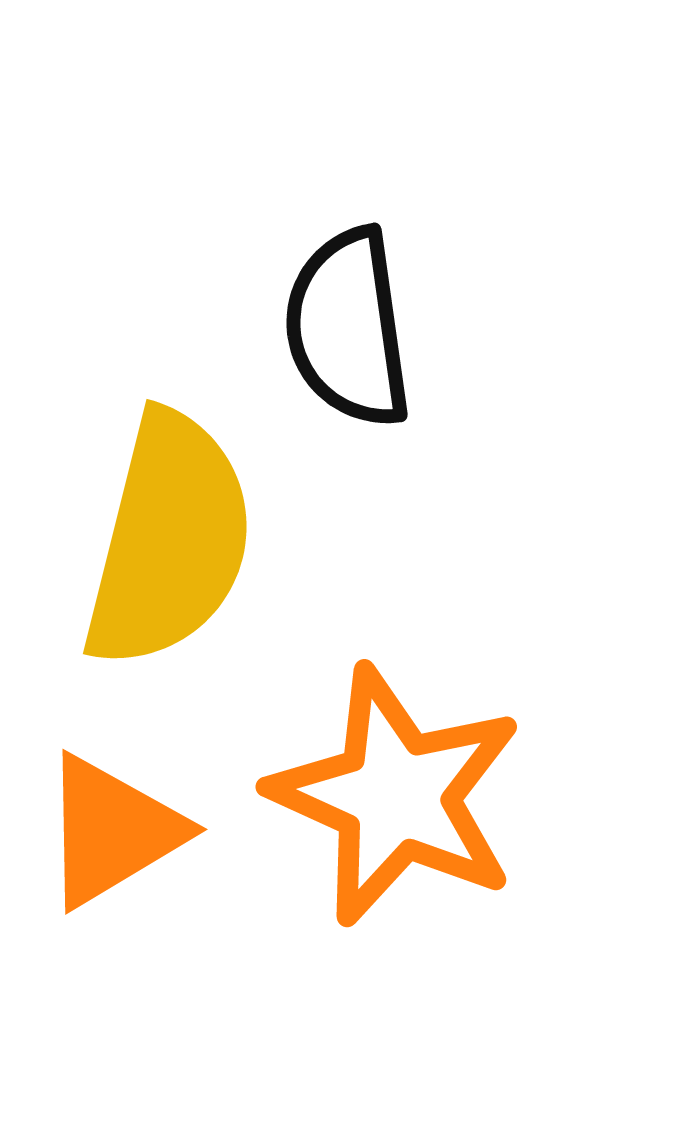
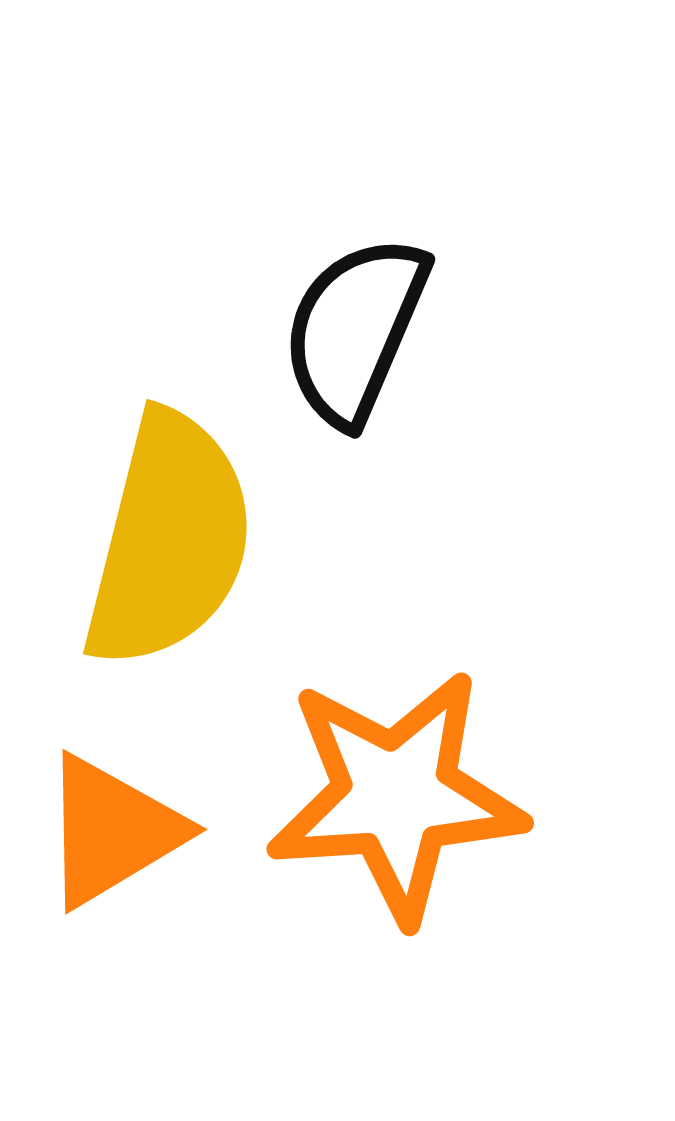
black semicircle: moved 7 px right, 2 px down; rotated 31 degrees clockwise
orange star: rotated 28 degrees counterclockwise
